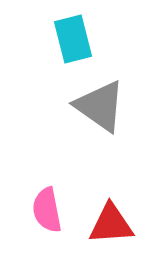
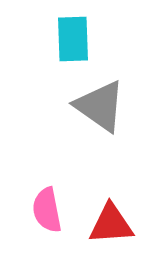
cyan rectangle: rotated 12 degrees clockwise
